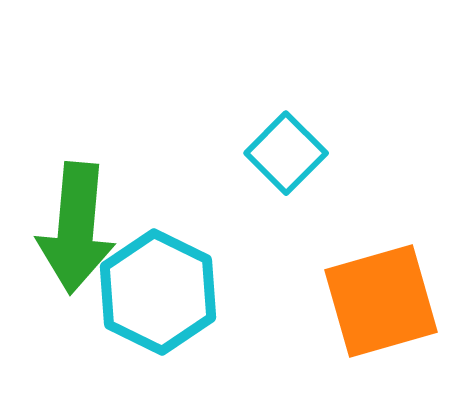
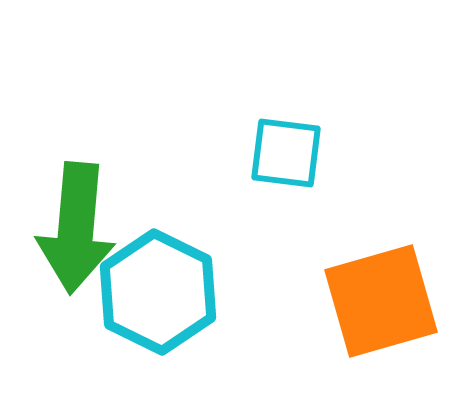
cyan square: rotated 38 degrees counterclockwise
